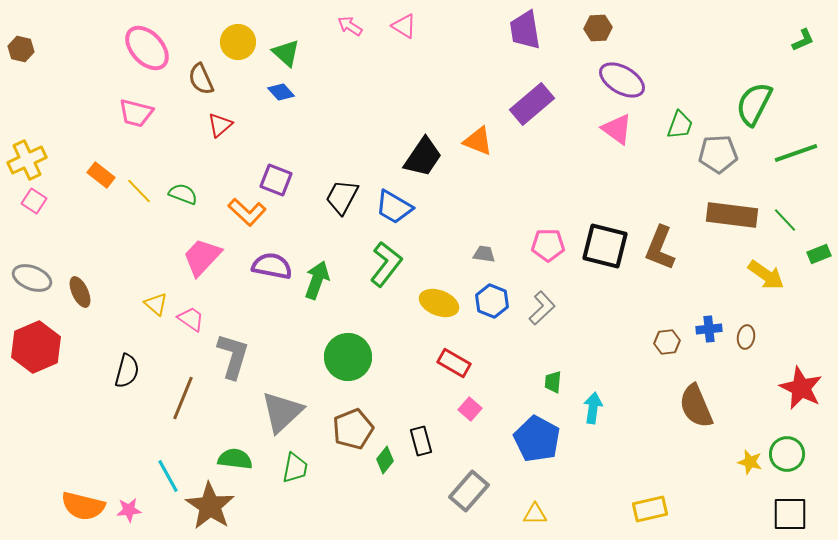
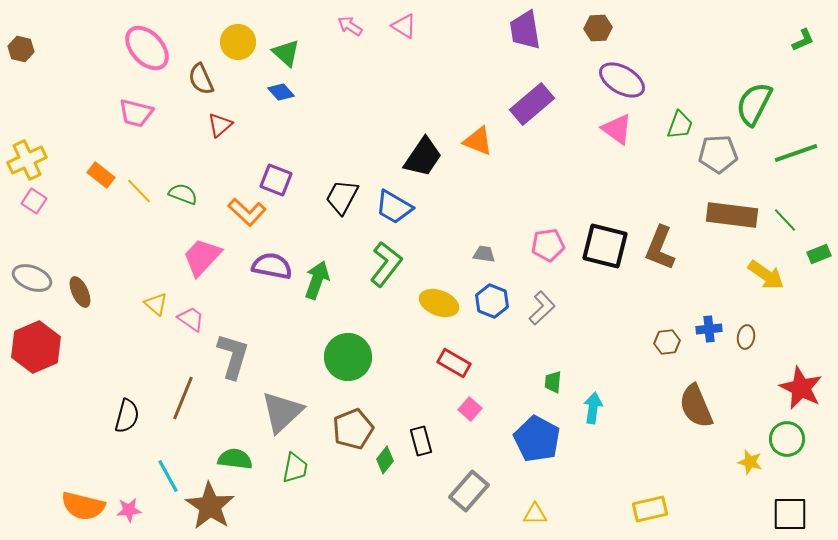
pink pentagon at (548, 245): rotated 8 degrees counterclockwise
black semicircle at (127, 371): moved 45 px down
green circle at (787, 454): moved 15 px up
